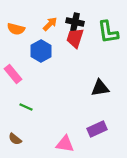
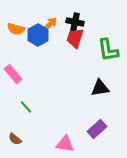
green L-shape: moved 18 px down
blue hexagon: moved 3 px left, 16 px up
green line: rotated 24 degrees clockwise
purple rectangle: rotated 18 degrees counterclockwise
